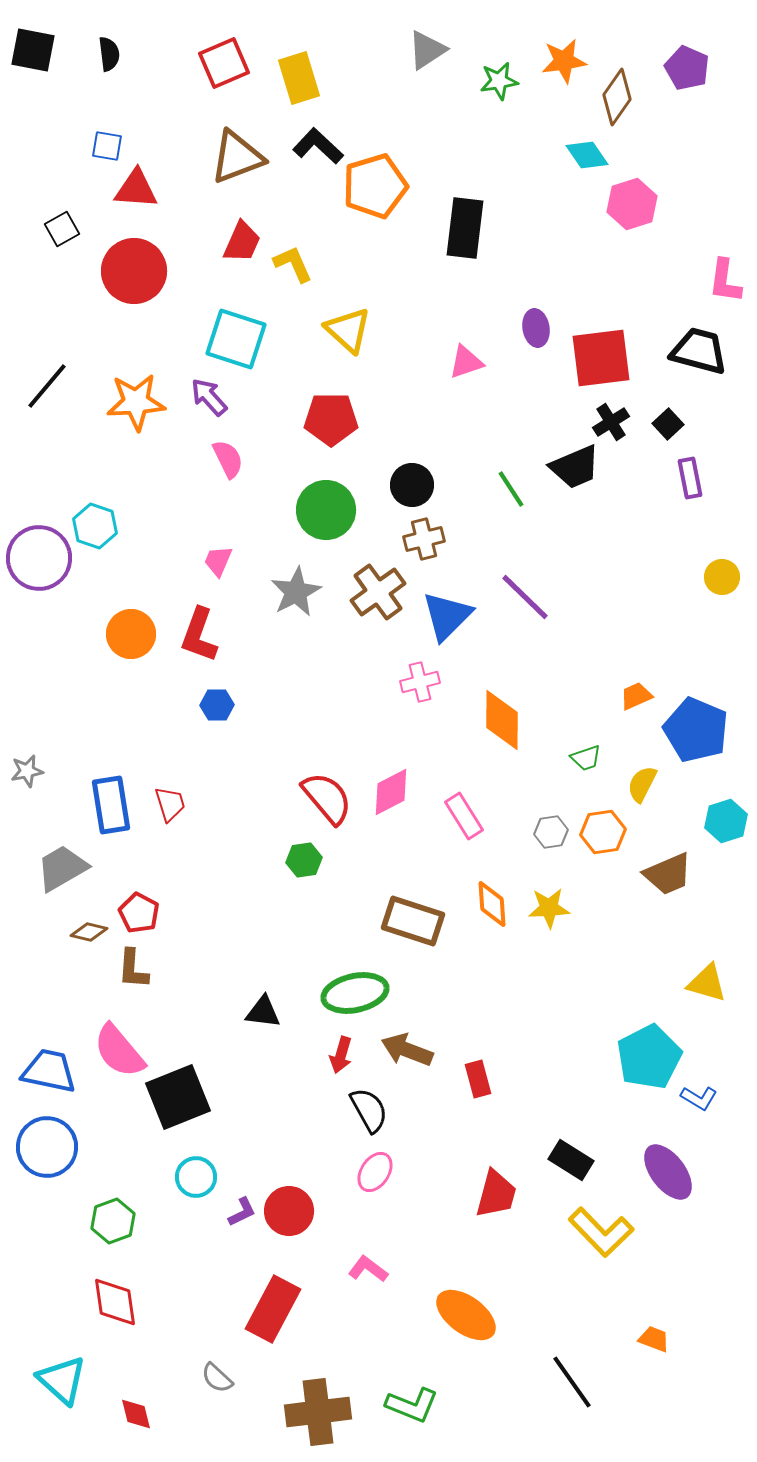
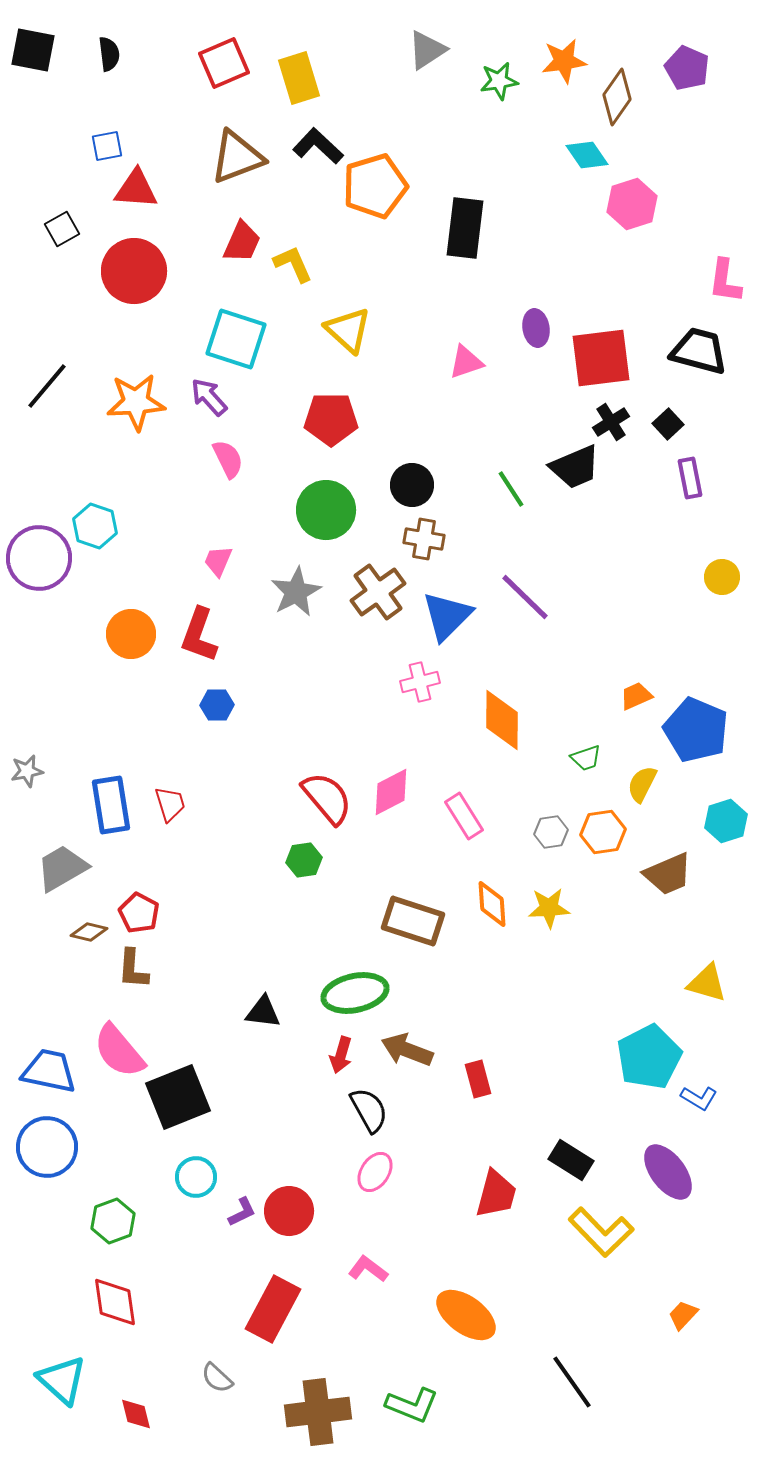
blue square at (107, 146): rotated 20 degrees counterclockwise
brown cross at (424, 539): rotated 24 degrees clockwise
orange trapezoid at (654, 1339): moved 29 px right, 24 px up; rotated 68 degrees counterclockwise
